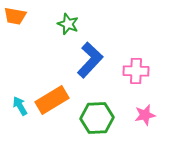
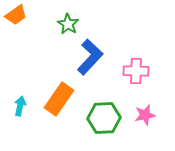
orange trapezoid: moved 1 px right, 1 px up; rotated 45 degrees counterclockwise
green star: rotated 10 degrees clockwise
blue L-shape: moved 3 px up
orange rectangle: moved 7 px right, 1 px up; rotated 24 degrees counterclockwise
cyan arrow: rotated 42 degrees clockwise
green hexagon: moved 7 px right
